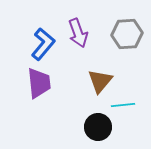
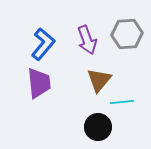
purple arrow: moved 9 px right, 7 px down
brown triangle: moved 1 px left, 1 px up
cyan line: moved 1 px left, 3 px up
